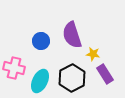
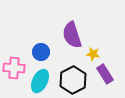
blue circle: moved 11 px down
pink cross: rotated 10 degrees counterclockwise
black hexagon: moved 1 px right, 2 px down
